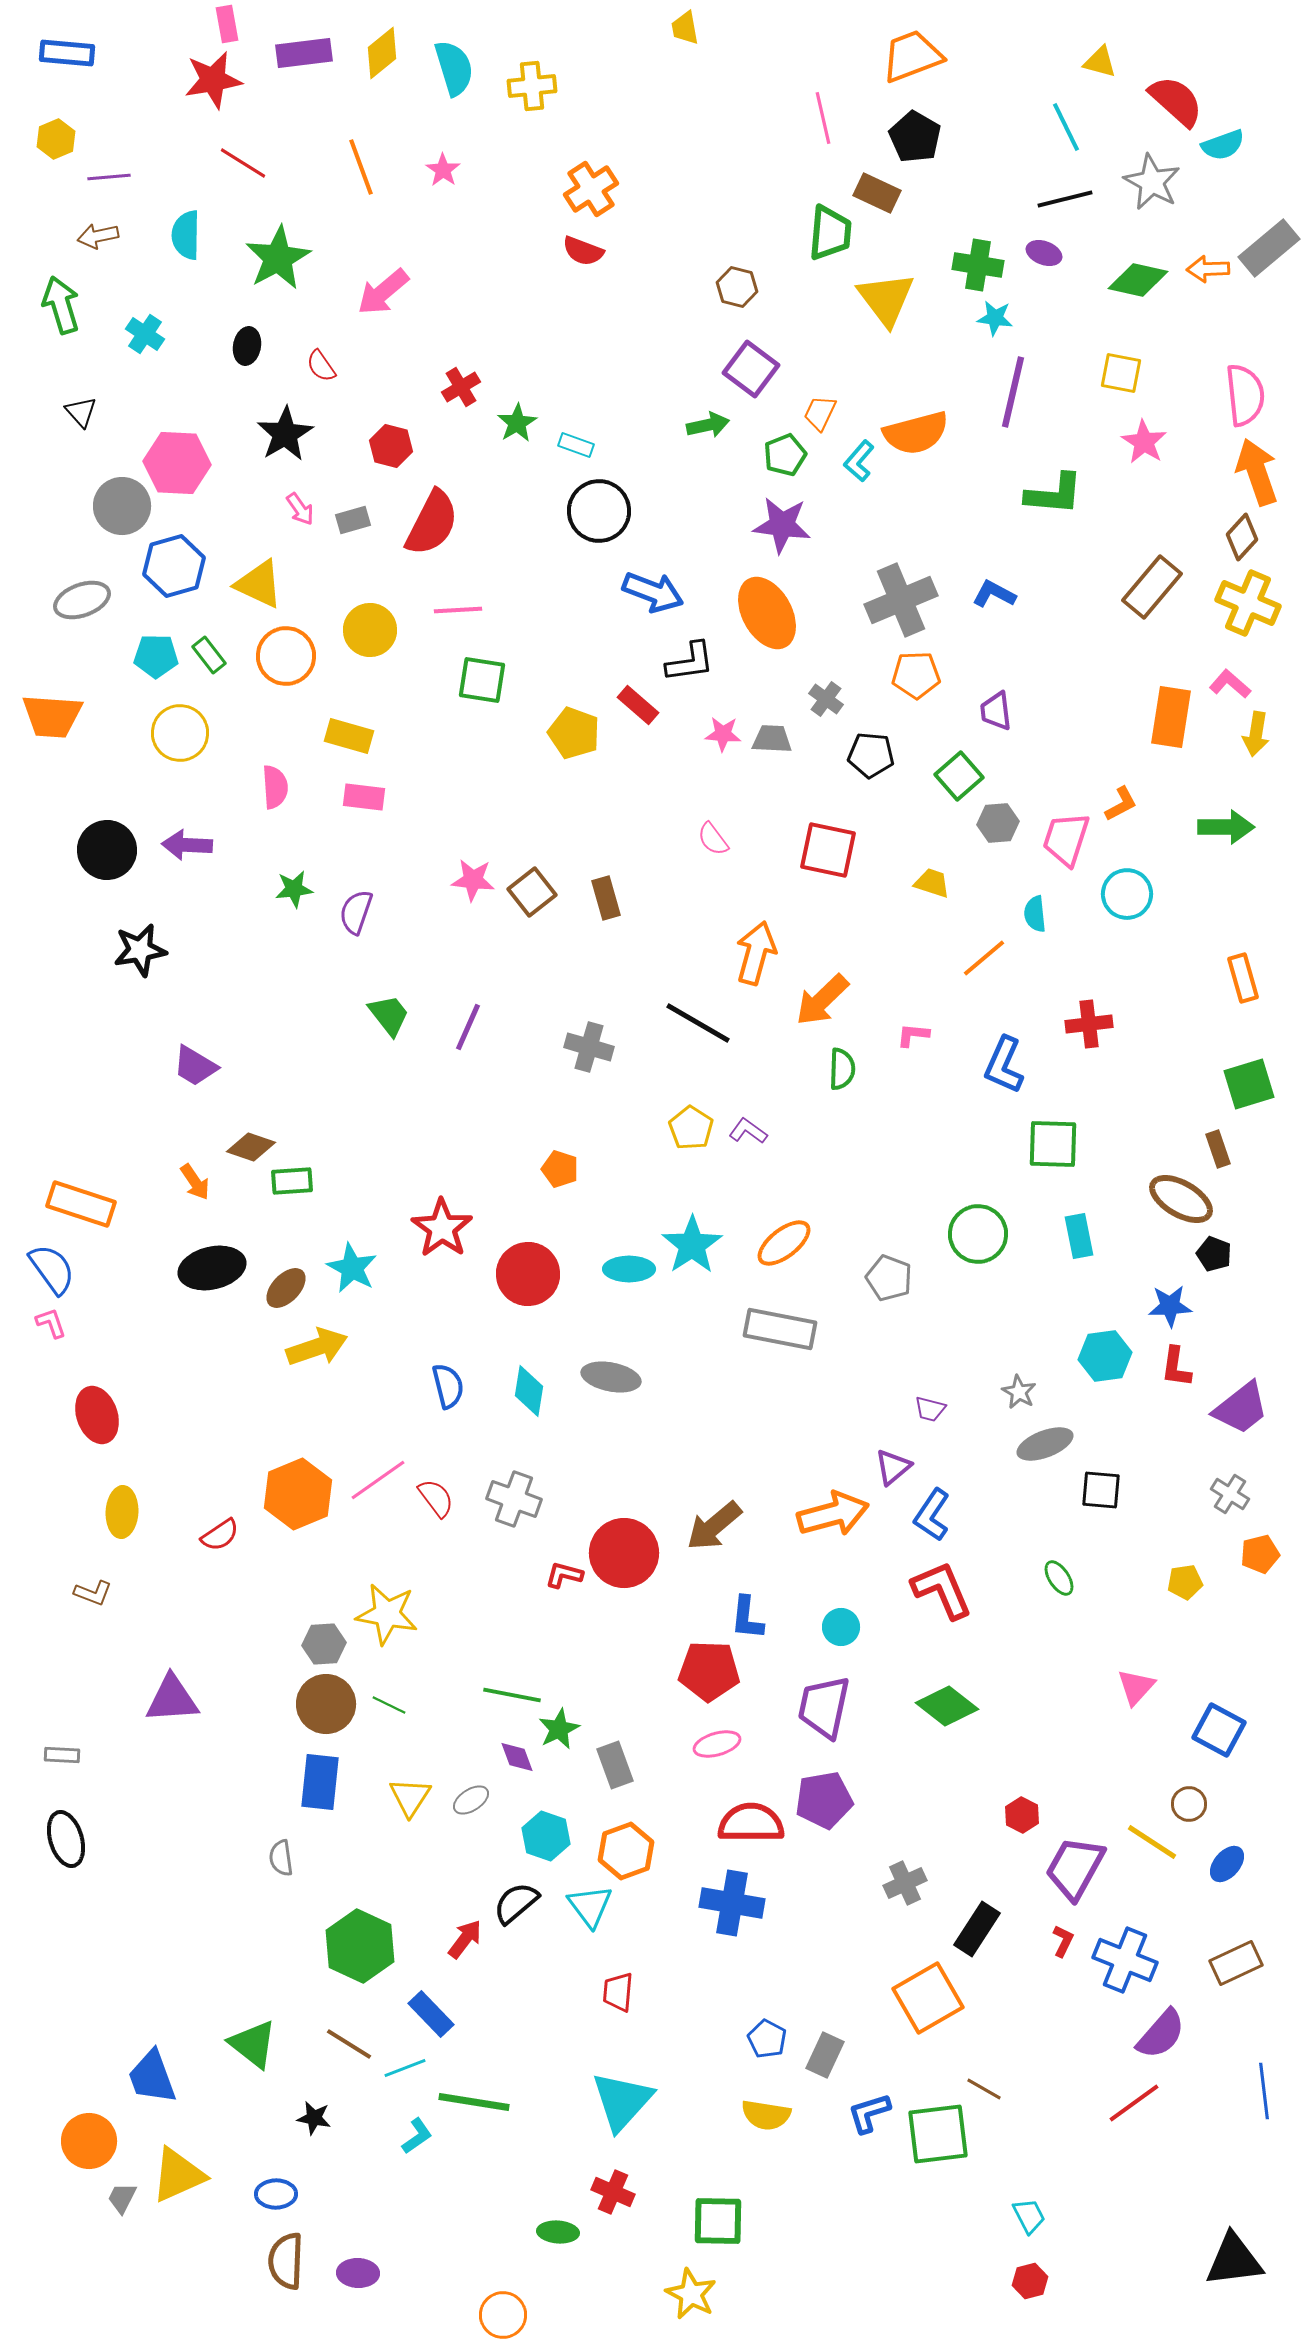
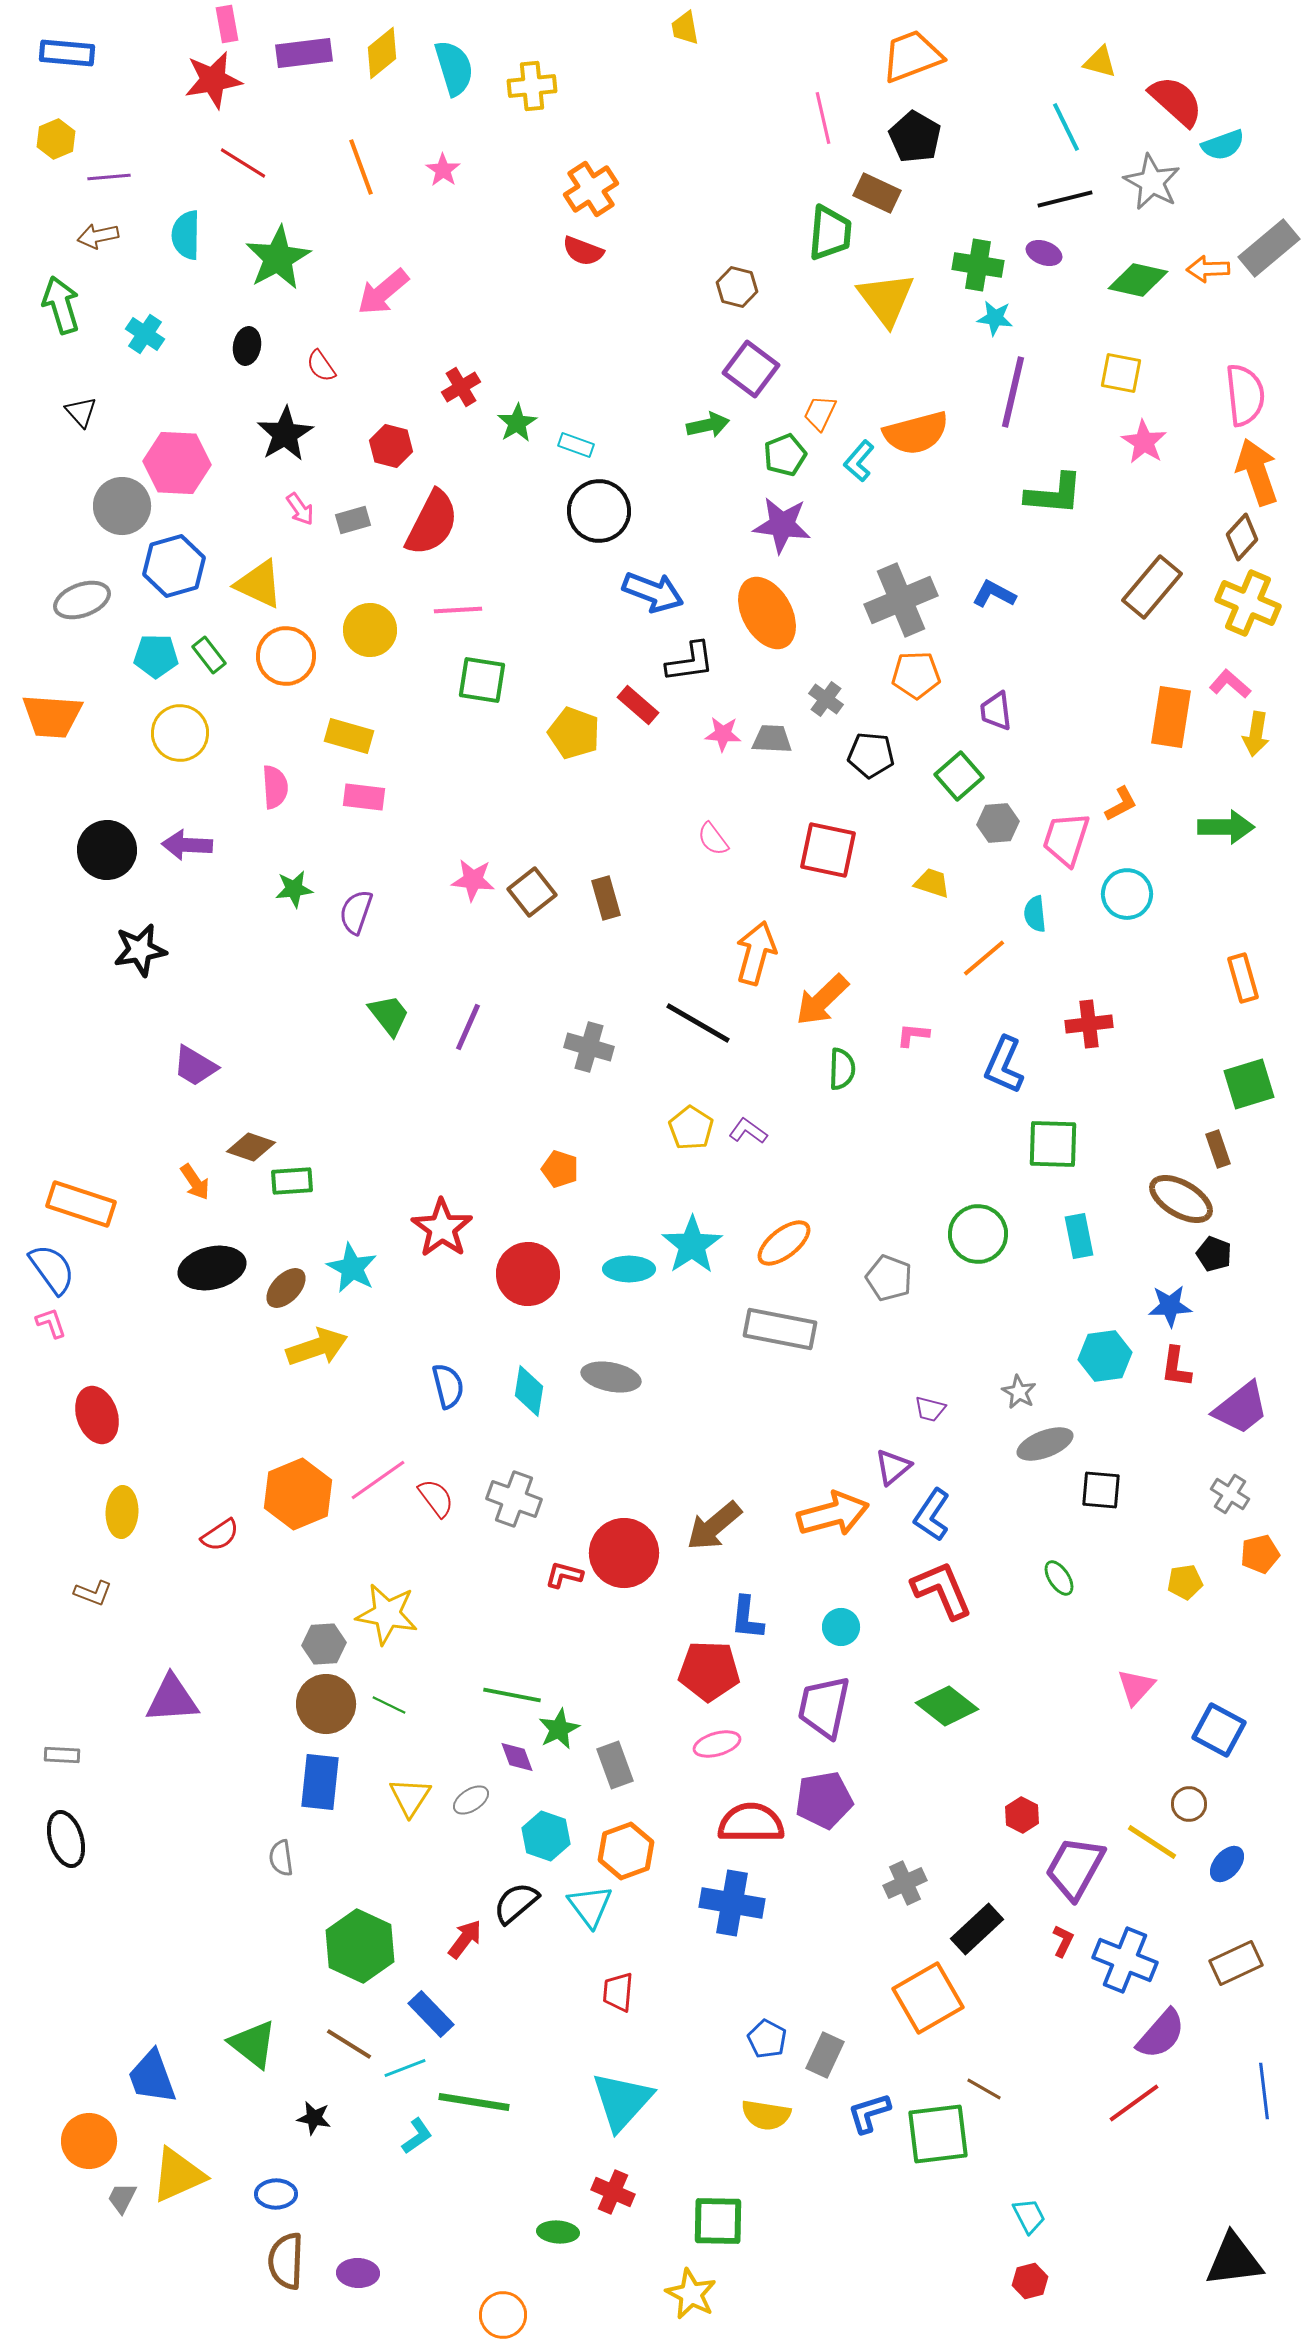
black rectangle at (977, 1929): rotated 14 degrees clockwise
